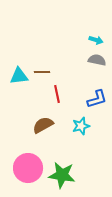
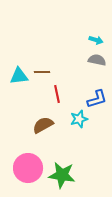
cyan star: moved 2 px left, 7 px up
